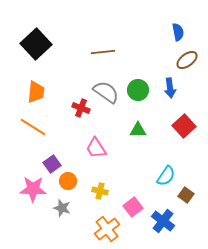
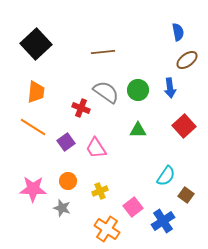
purple square: moved 14 px right, 22 px up
yellow cross: rotated 35 degrees counterclockwise
blue cross: rotated 20 degrees clockwise
orange cross: rotated 20 degrees counterclockwise
